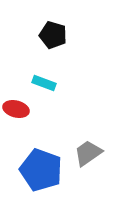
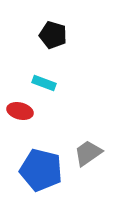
red ellipse: moved 4 px right, 2 px down
blue pentagon: rotated 6 degrees counterclockwise
